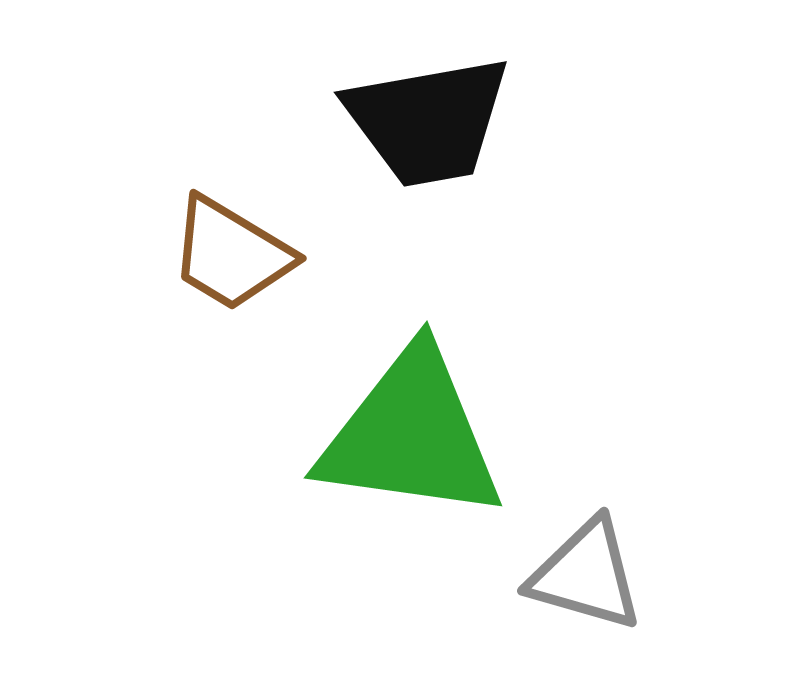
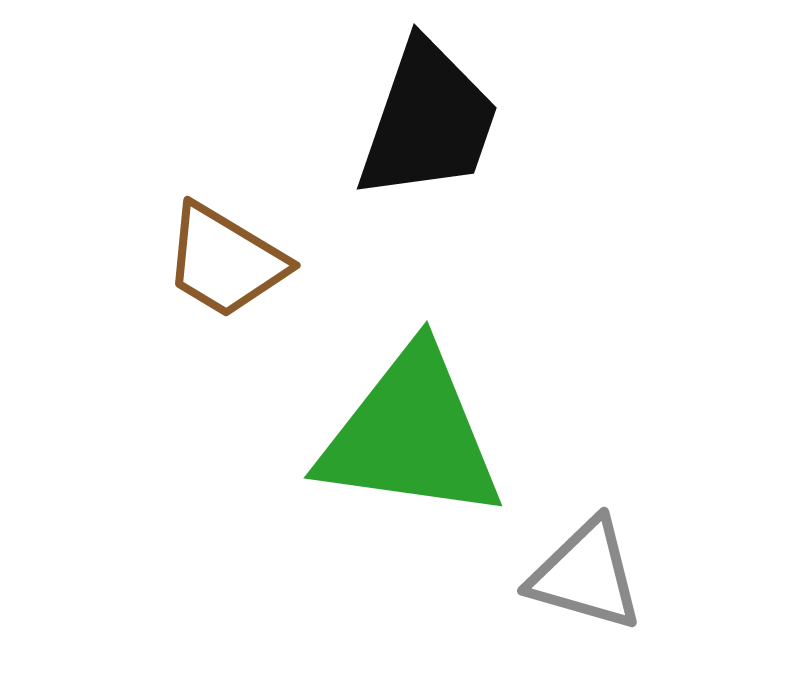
black trapezoid: rotated 61 degrees counterclockwise
brown trapezoid: moved 6 px left, 7 px down
